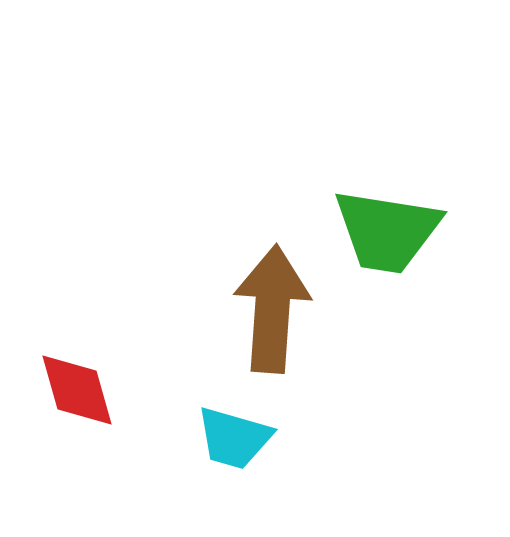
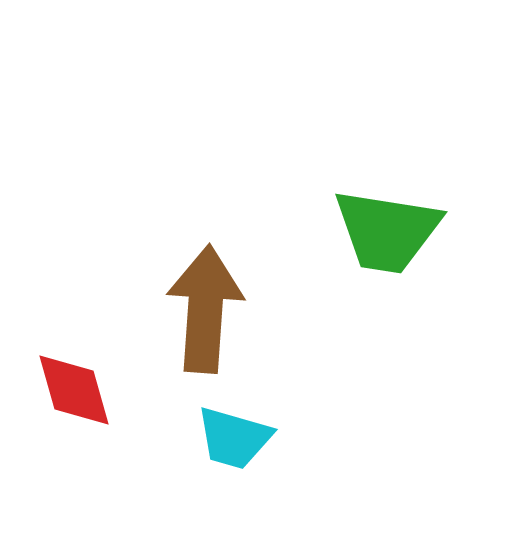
brown arrow: moved 67 px left
red diamond: moved 3 px left
